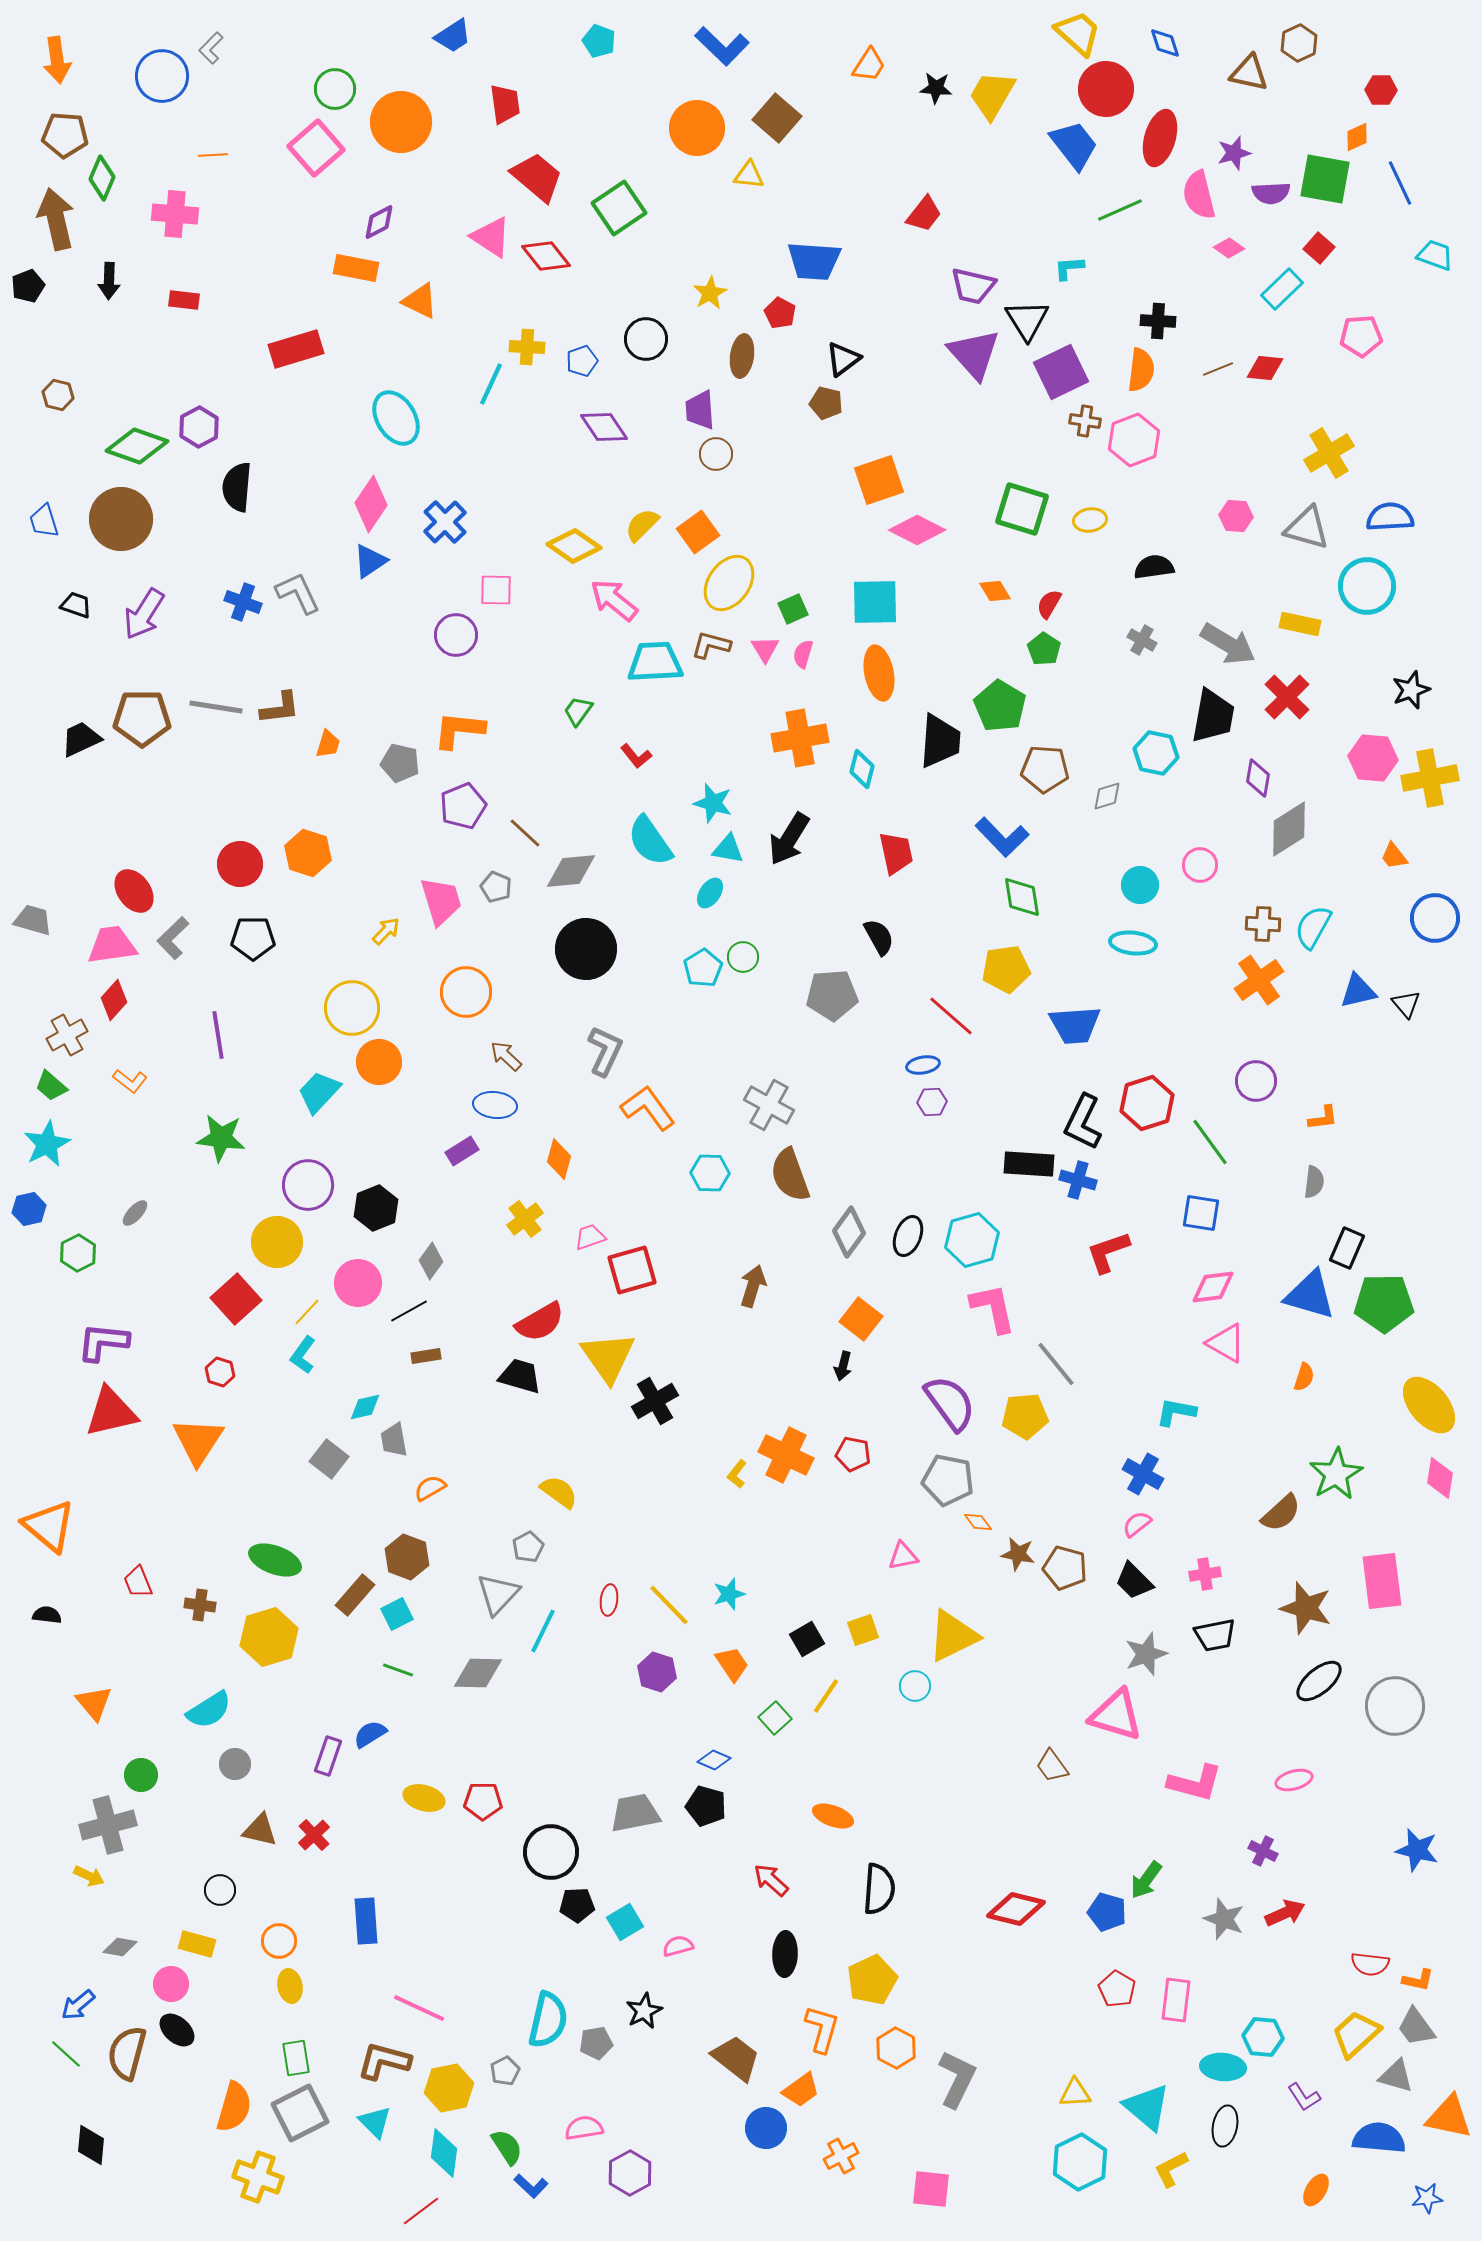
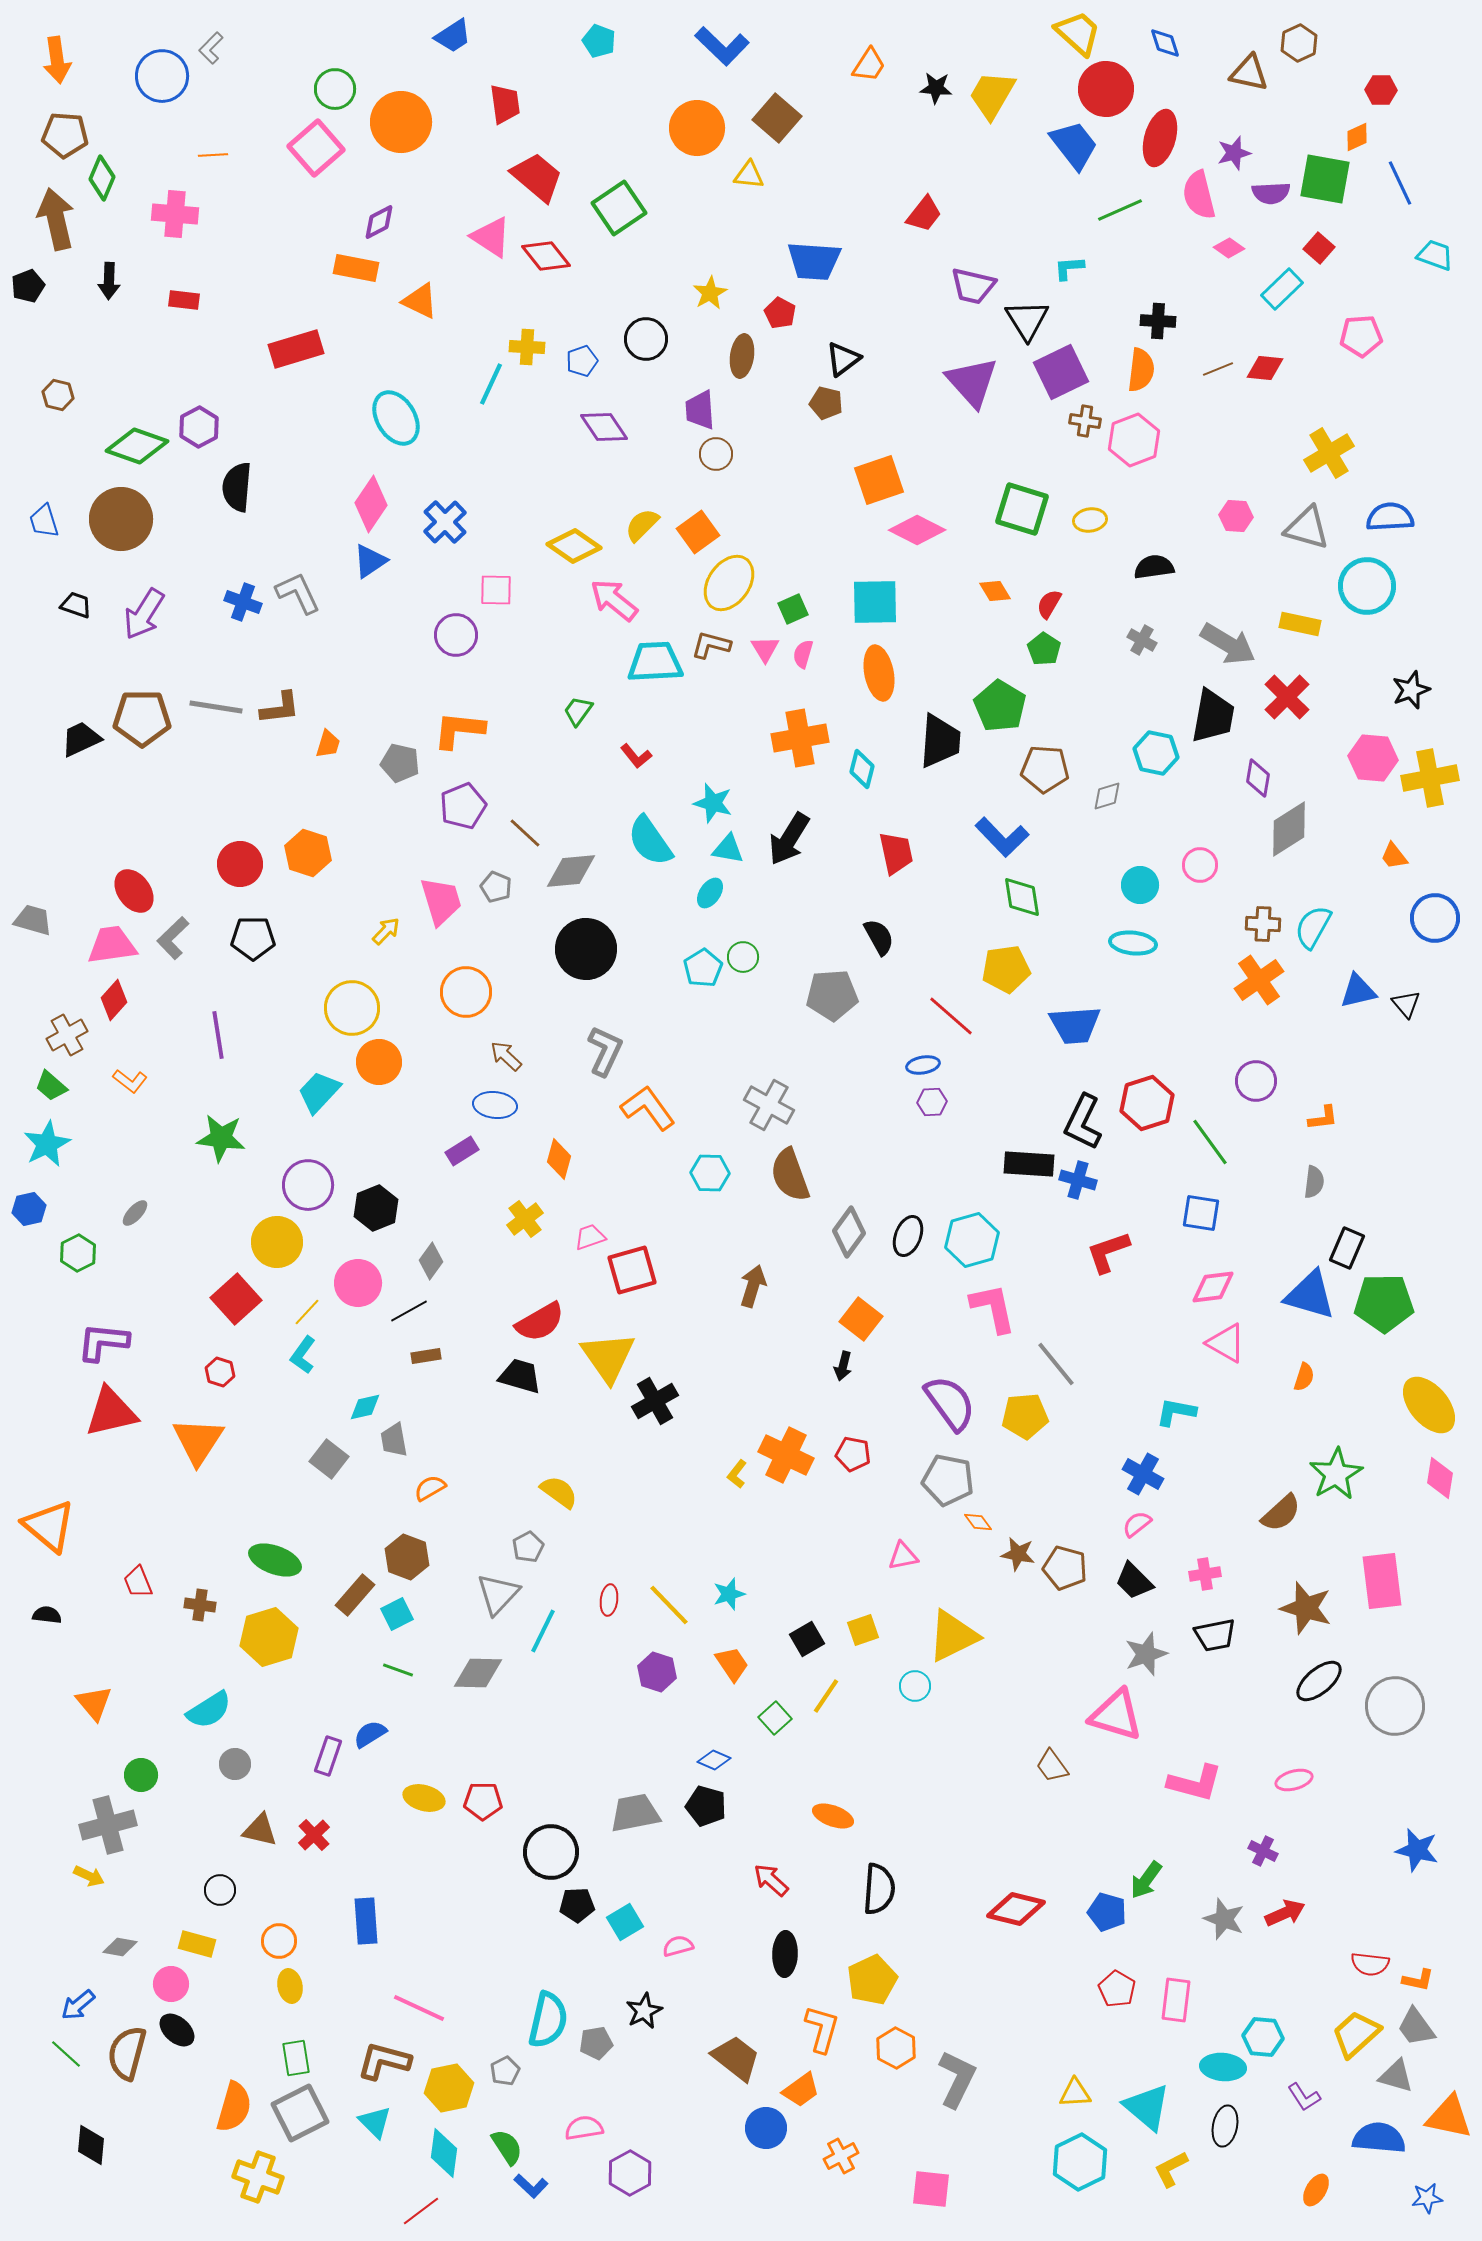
purple triangle at (974, 354): moved 2 px left, 28 px down
